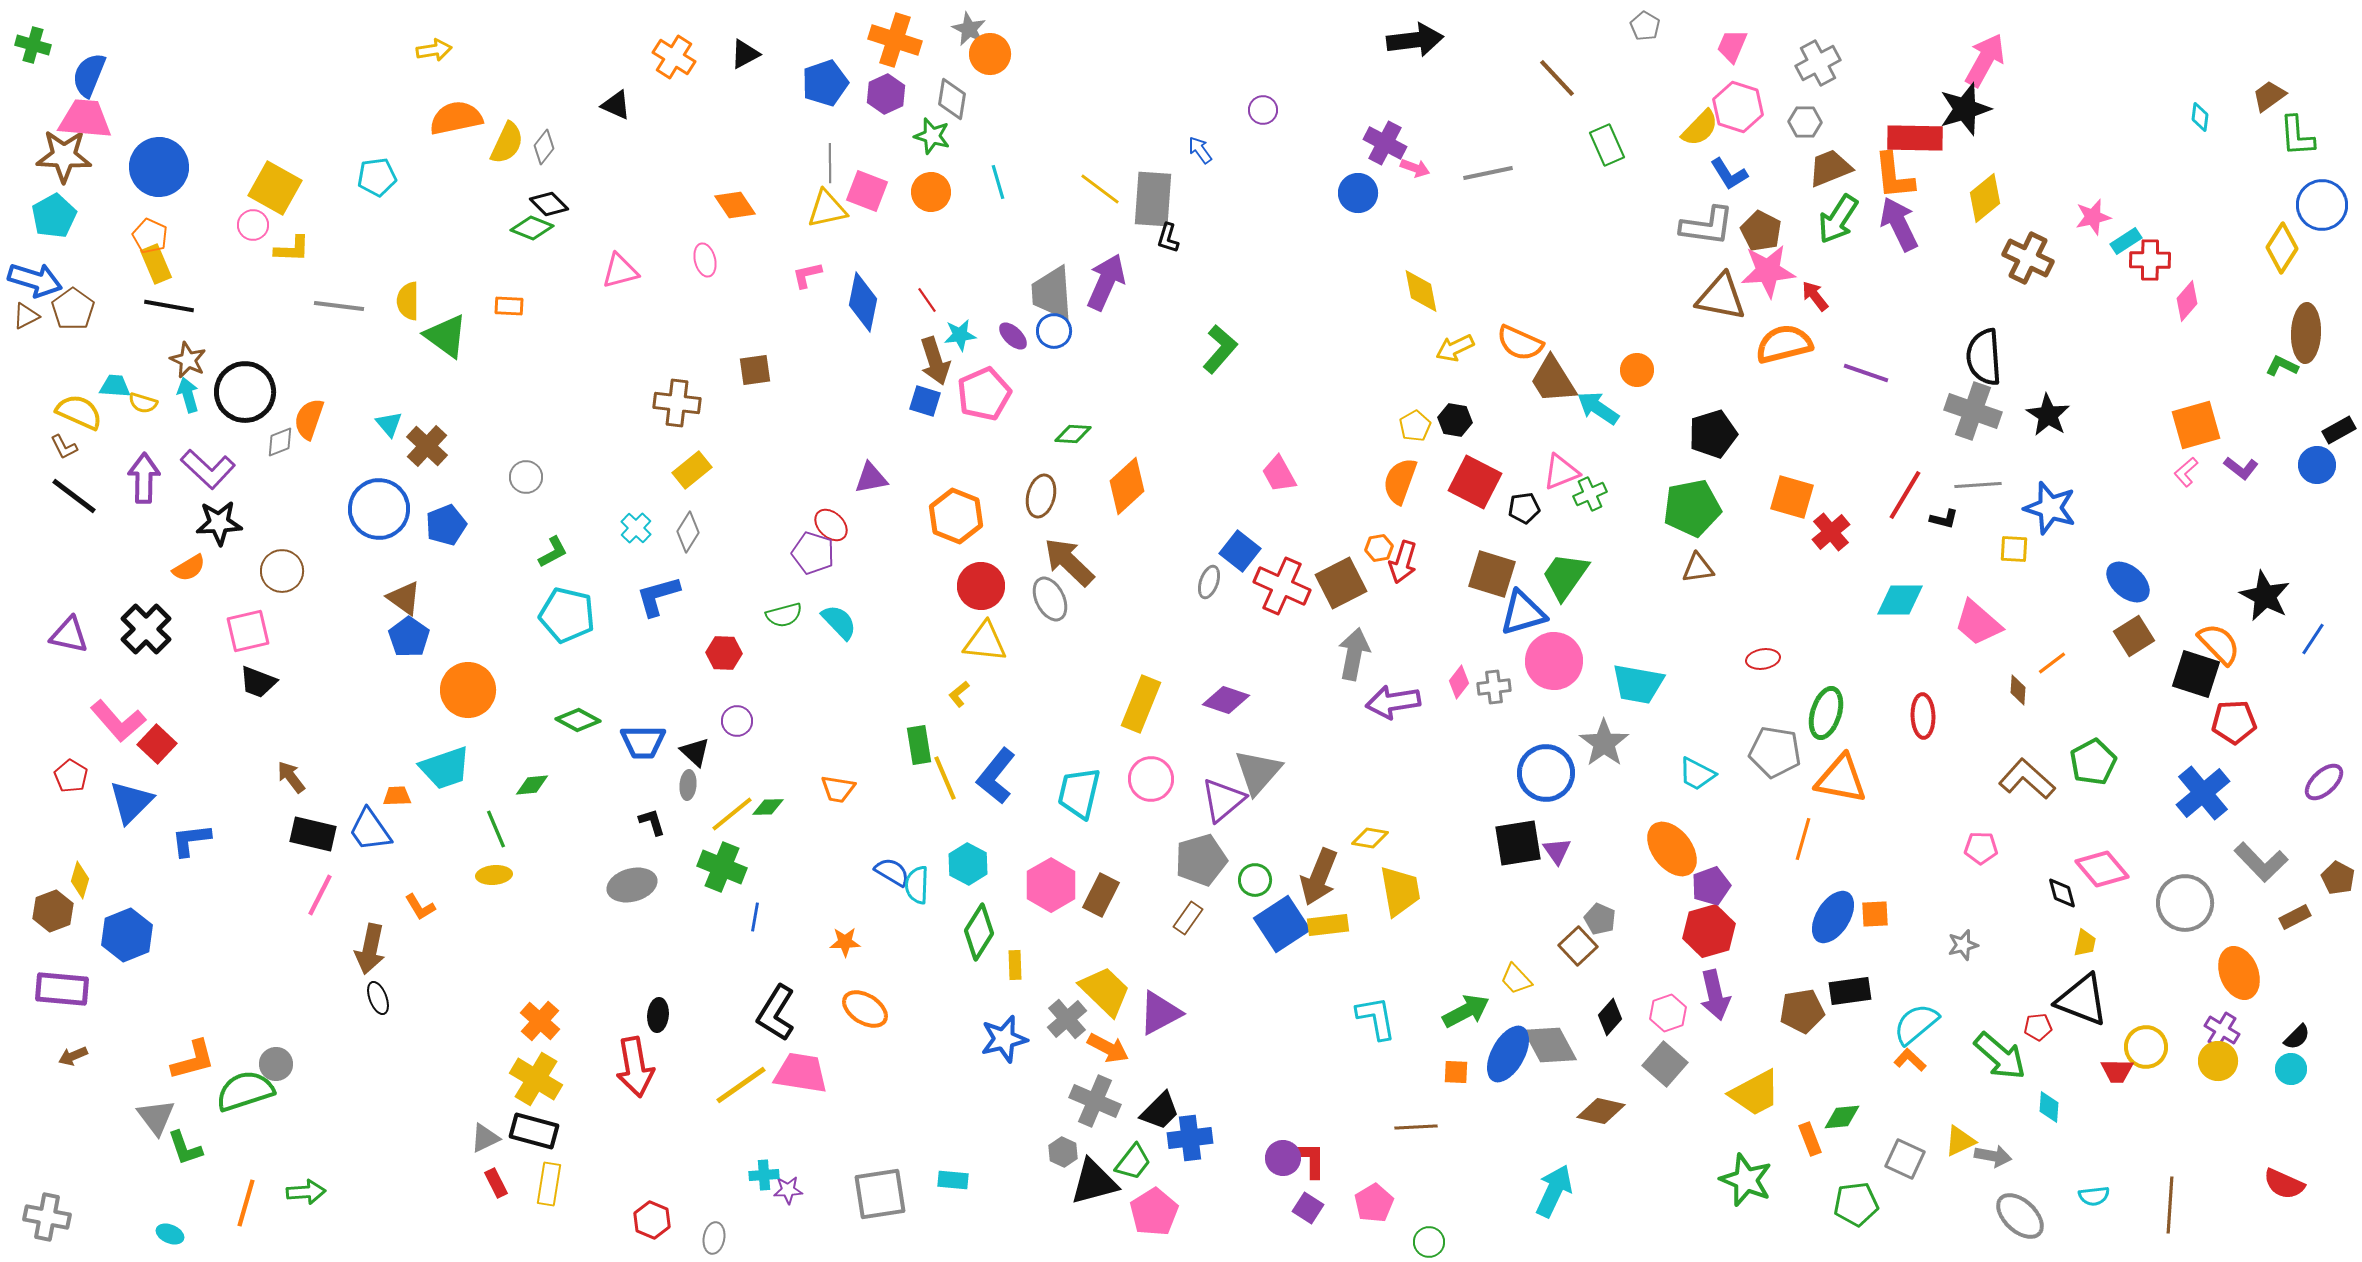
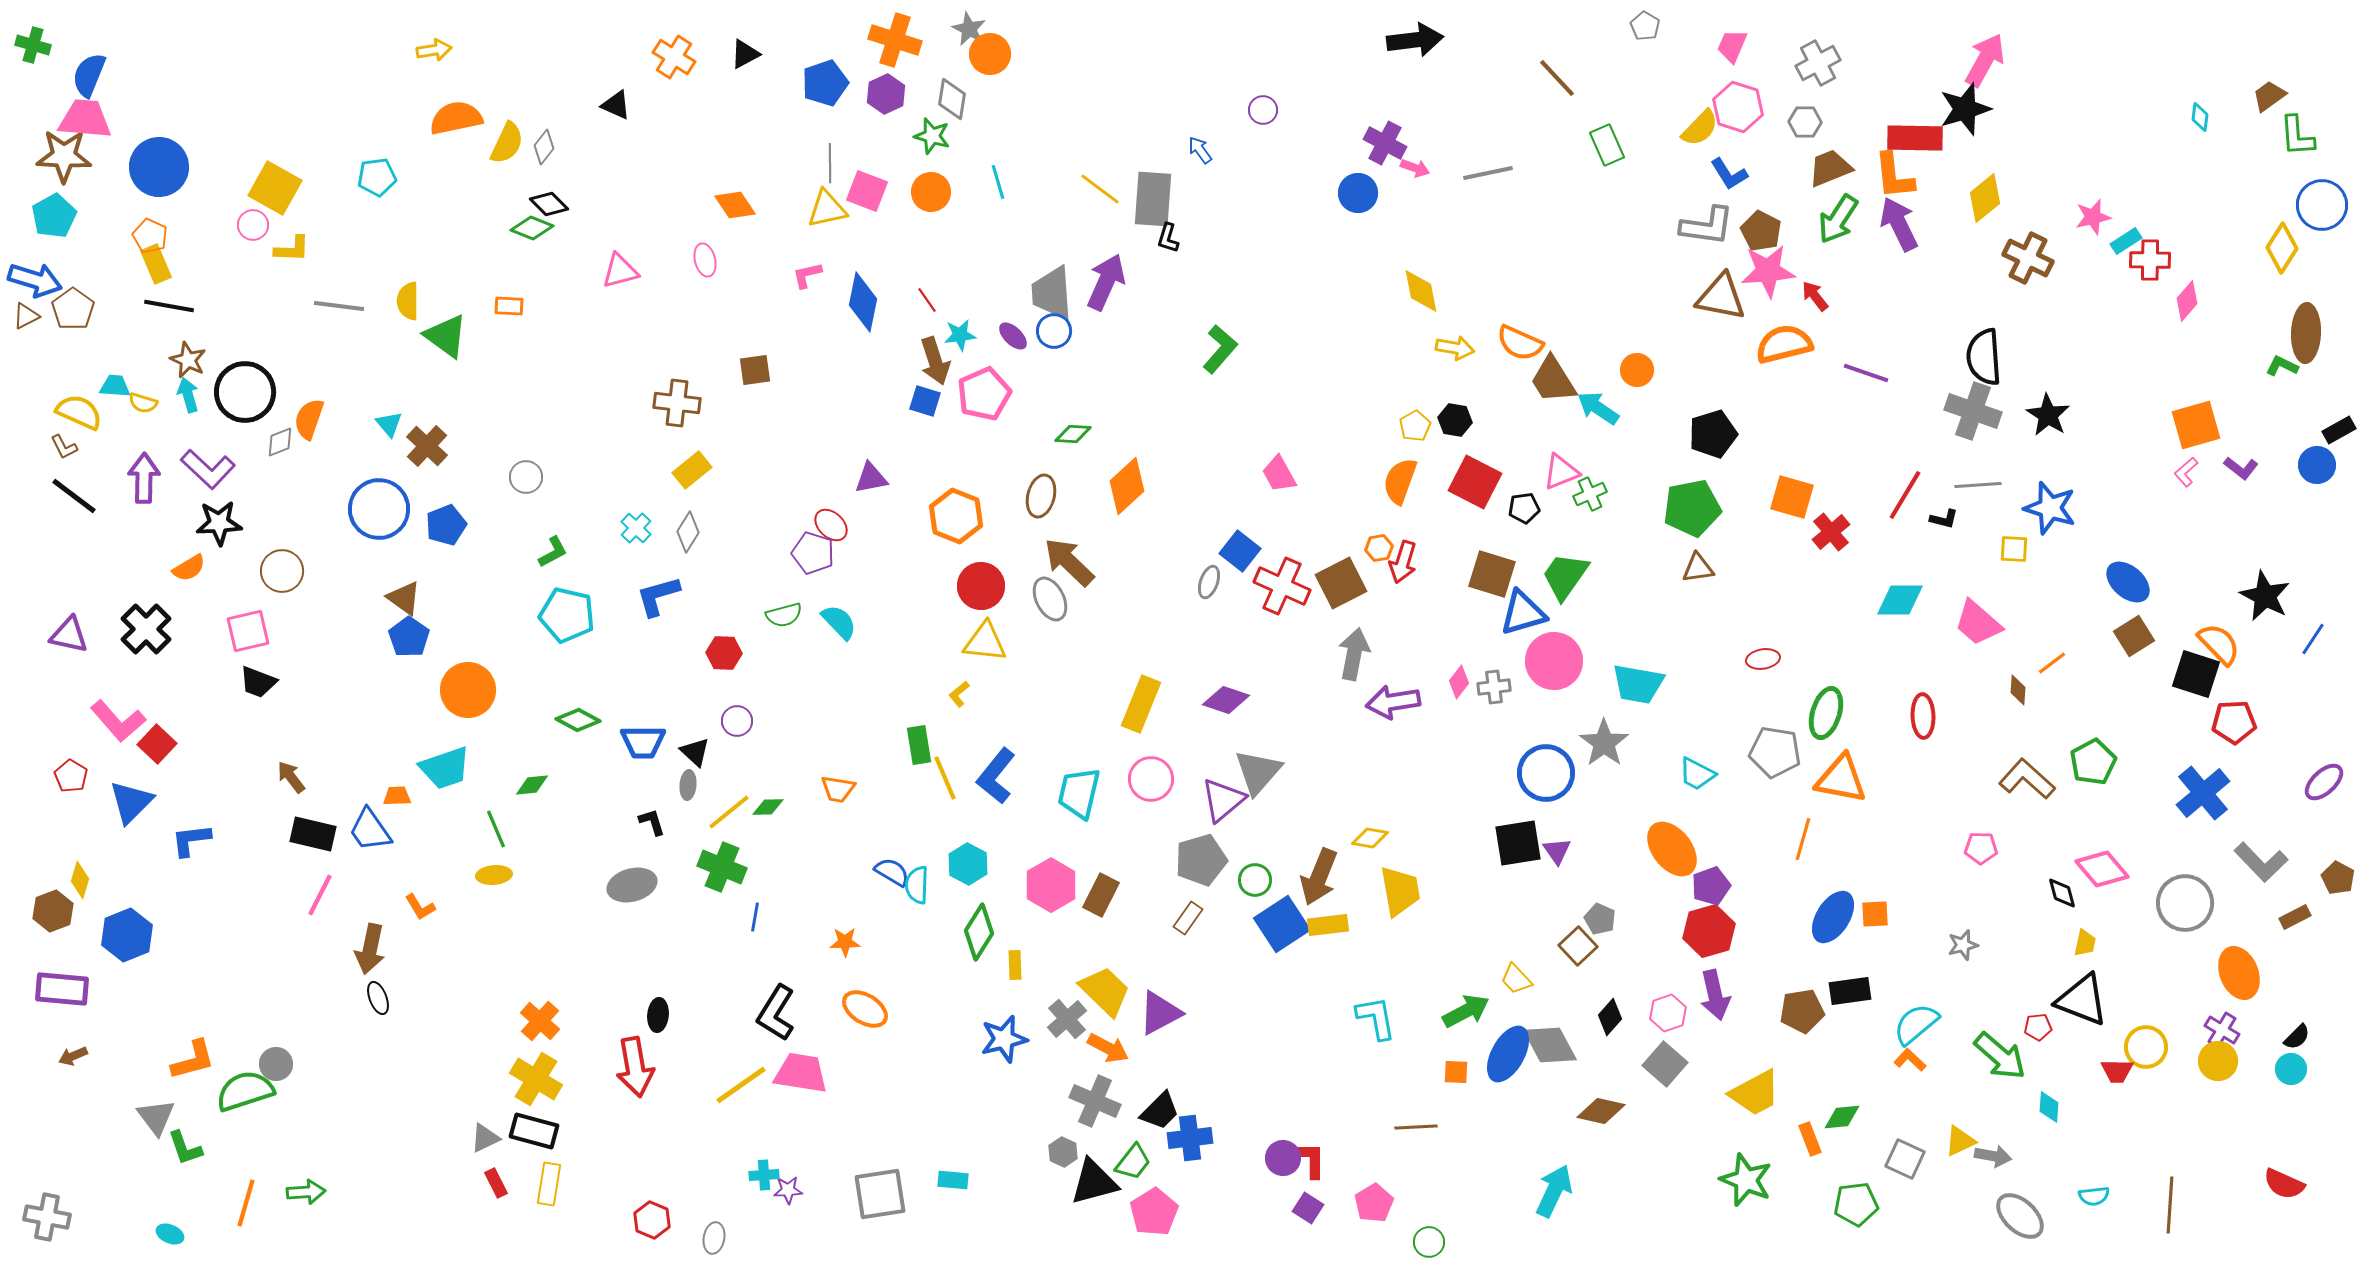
yellow arrow at (1455, 348): rotated 144 degrees counterclockwise
yellow line at (732, 814): moved 3 px left, 2 px up
